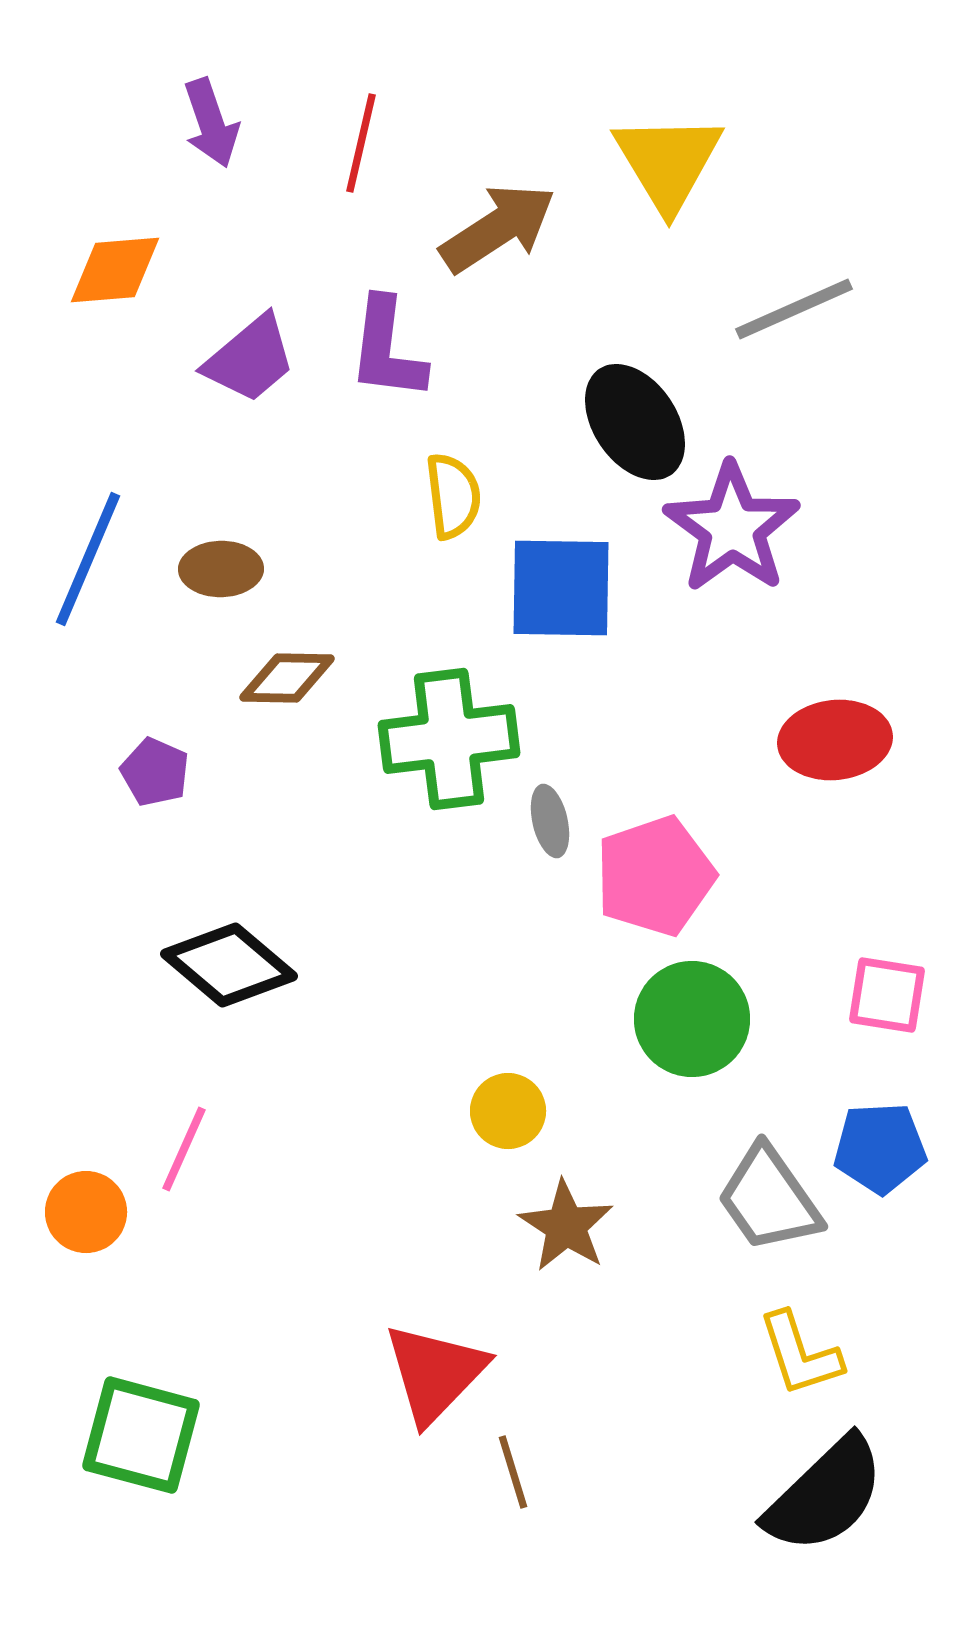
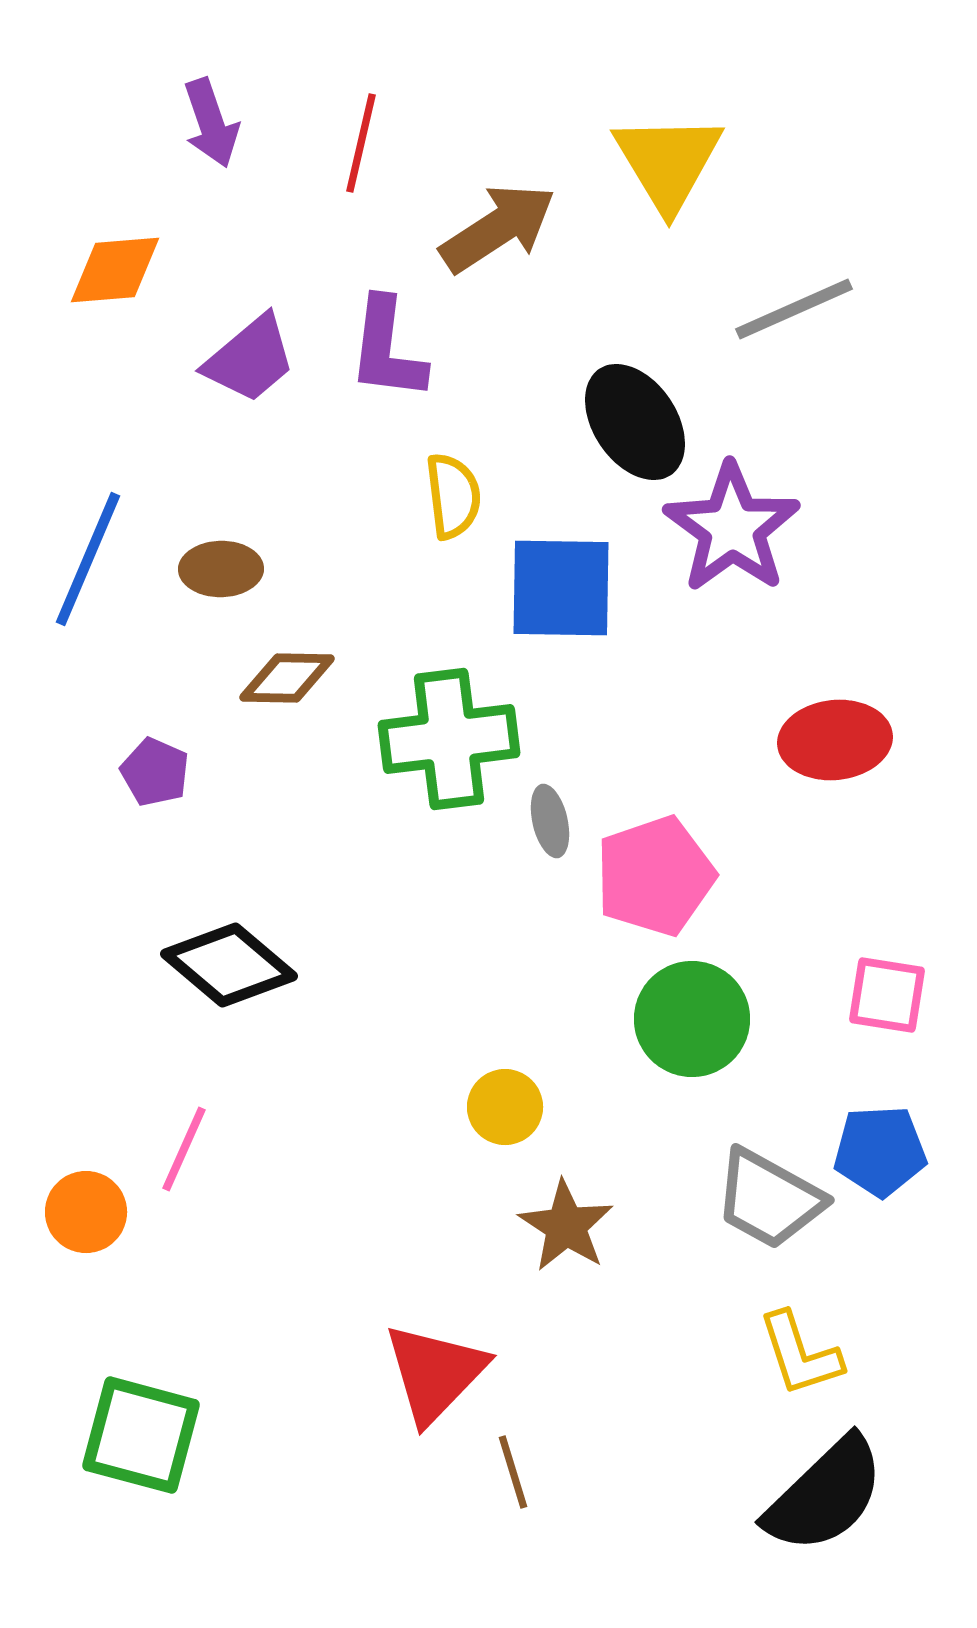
yellow circle: moved 3 px left, 4 px up
blue pentagon: moved 3 px down
gray trapezoid: rotated 26 degrees counterclockwise
